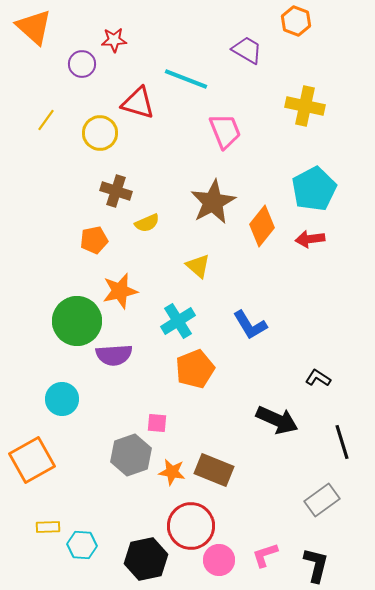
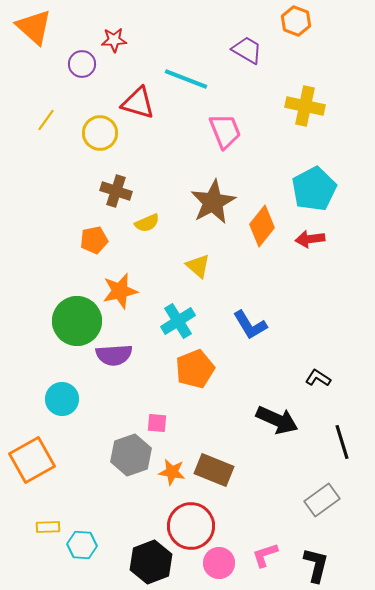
black hexagon at (146, 559): moved 5 px right, 3 px down; rotated 9 degrees counterclockwise
pink circle at (219, 560): moved 3 px down
